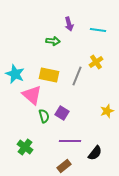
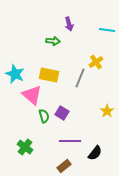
cyan line: moved 9 px right
gray line: moved 3 px right, 2 px down
yellow star: rotated 16 degrees counterclockwise
